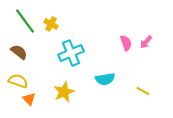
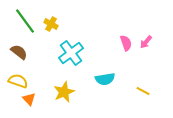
cyan cross: rotated 15 degrees counterclockwise
